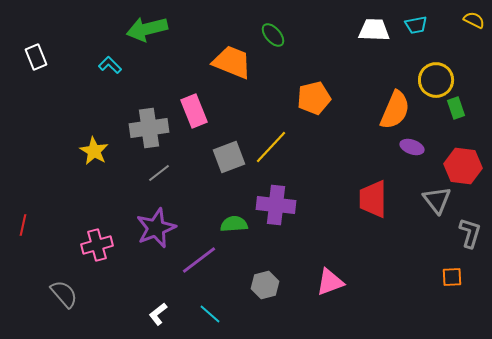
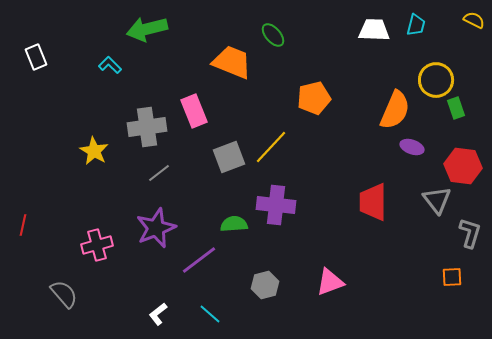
cyan trapezoid: rotated 65 degrees counterclockwise
gray cross: moved 2 px left, 1 px up
red trapezoid: moved 3 px down
